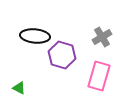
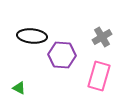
black ellipse: moved 3 px left
purple hexagon: rotated 12 degrees counterclockwise
